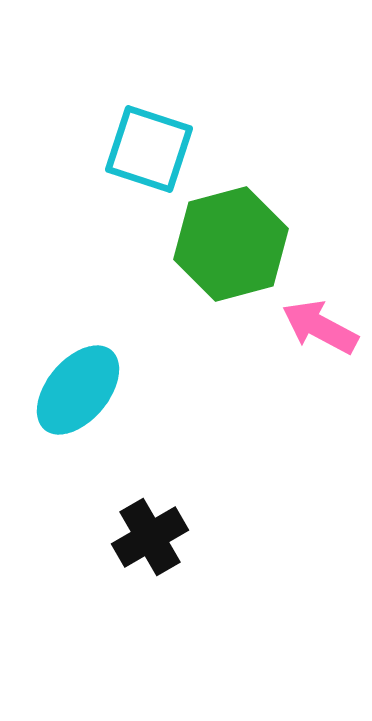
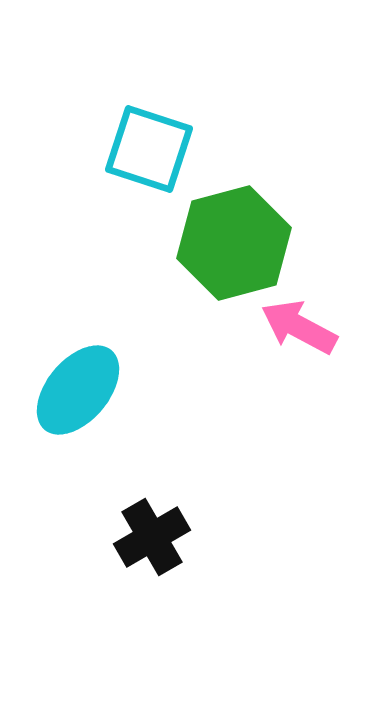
green hexagon: moved 3 px right, 1 px up
pink arrow: moved 21 px left
black cross: moved 2 px right
